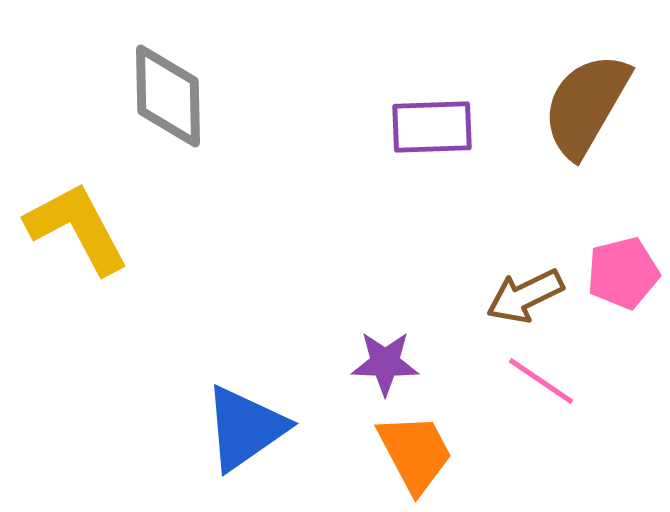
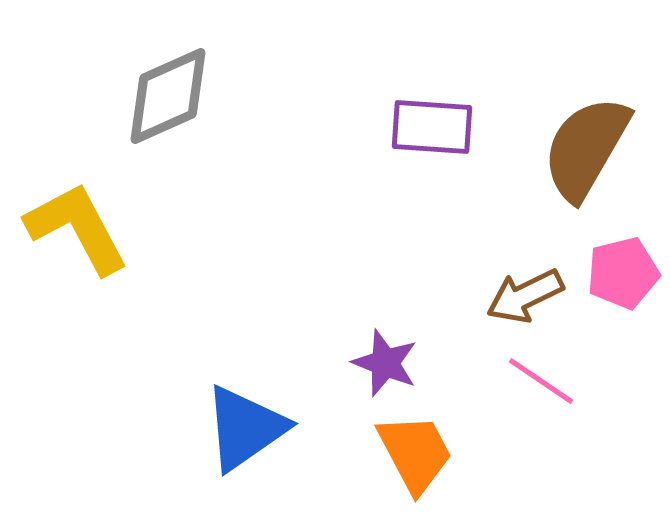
gray diamond: rotated 67 degrees clockwise
brown semicircle: moved 43 px down
purple rectangle: rotated 6 degrees clockwise
purple star: rotated 20 degrees clockwise
